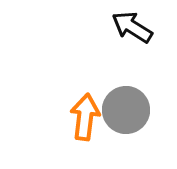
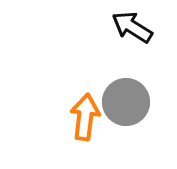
gray circle: moved 8 px up
